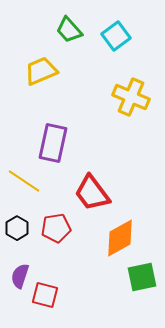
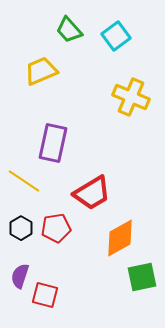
red trapezoid: rotated 84 degrees counterclockwise
black hexagon: moved 4 px right
